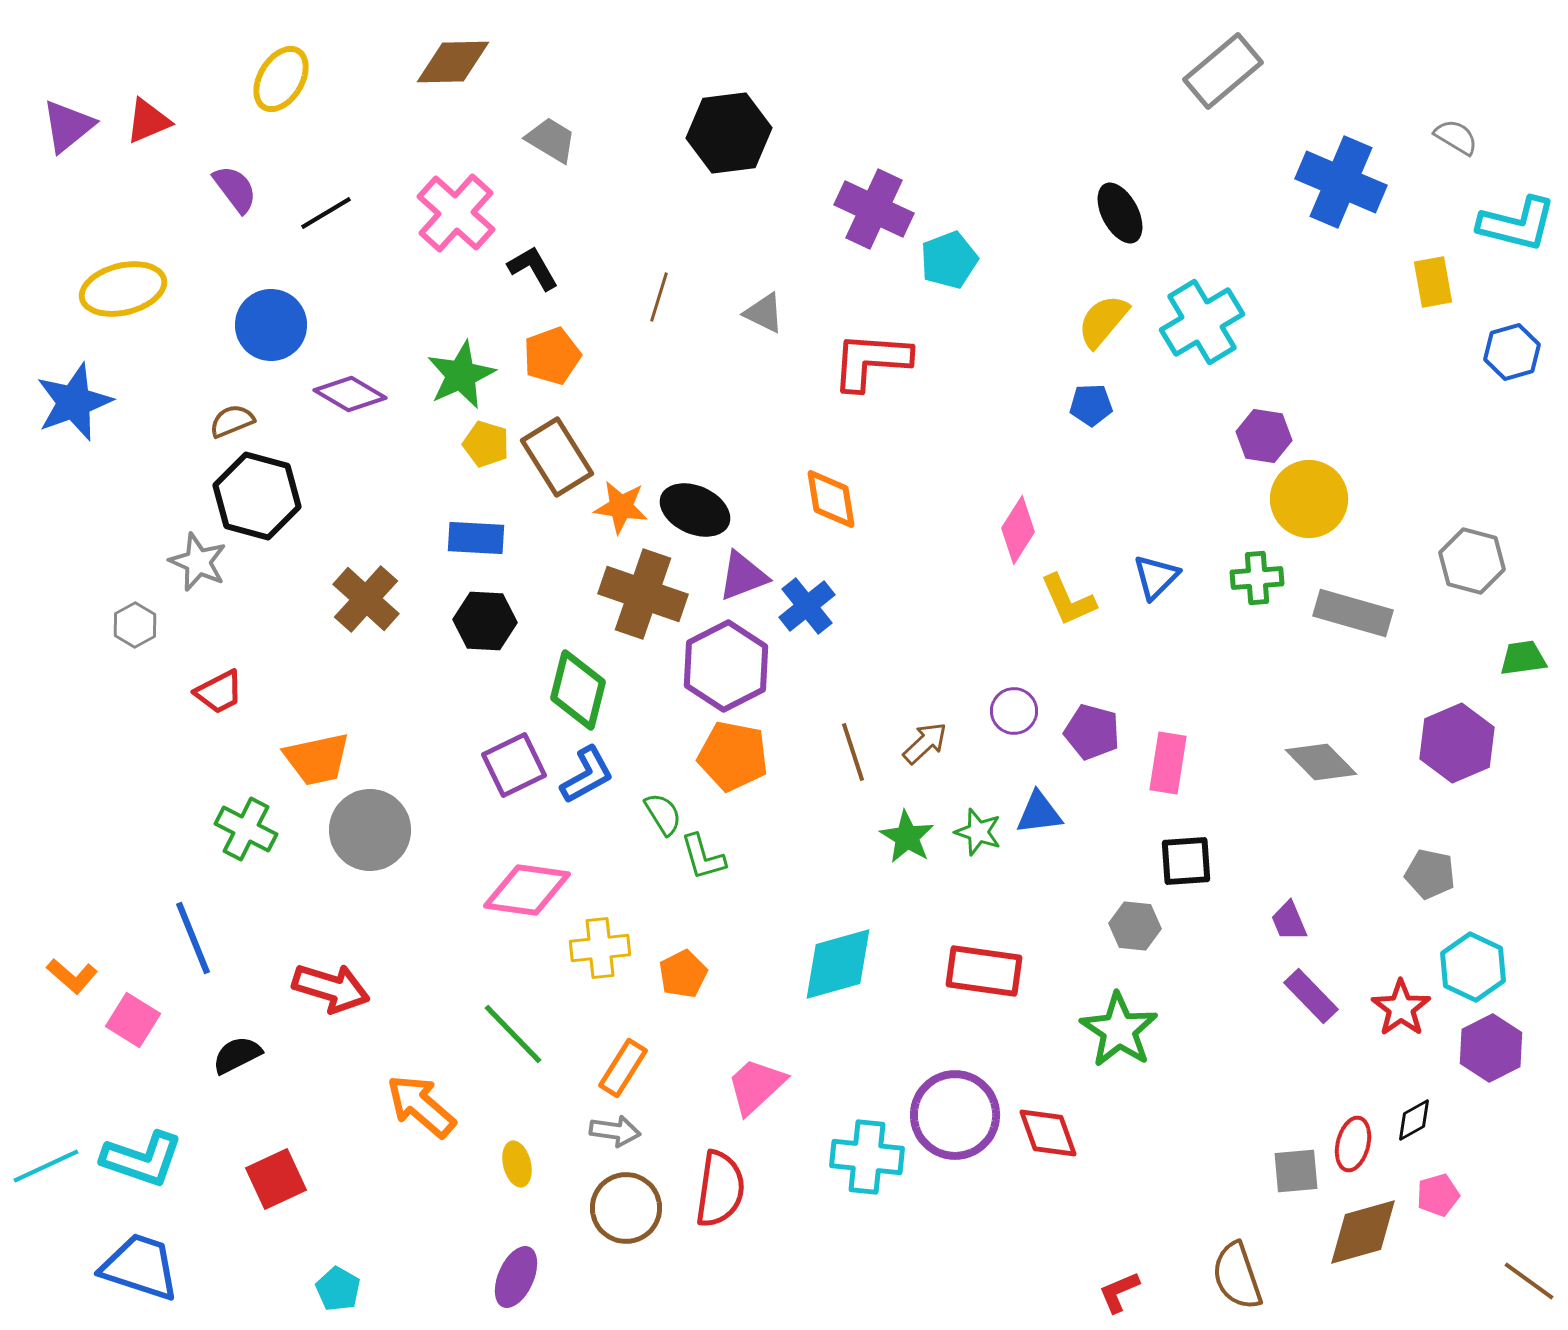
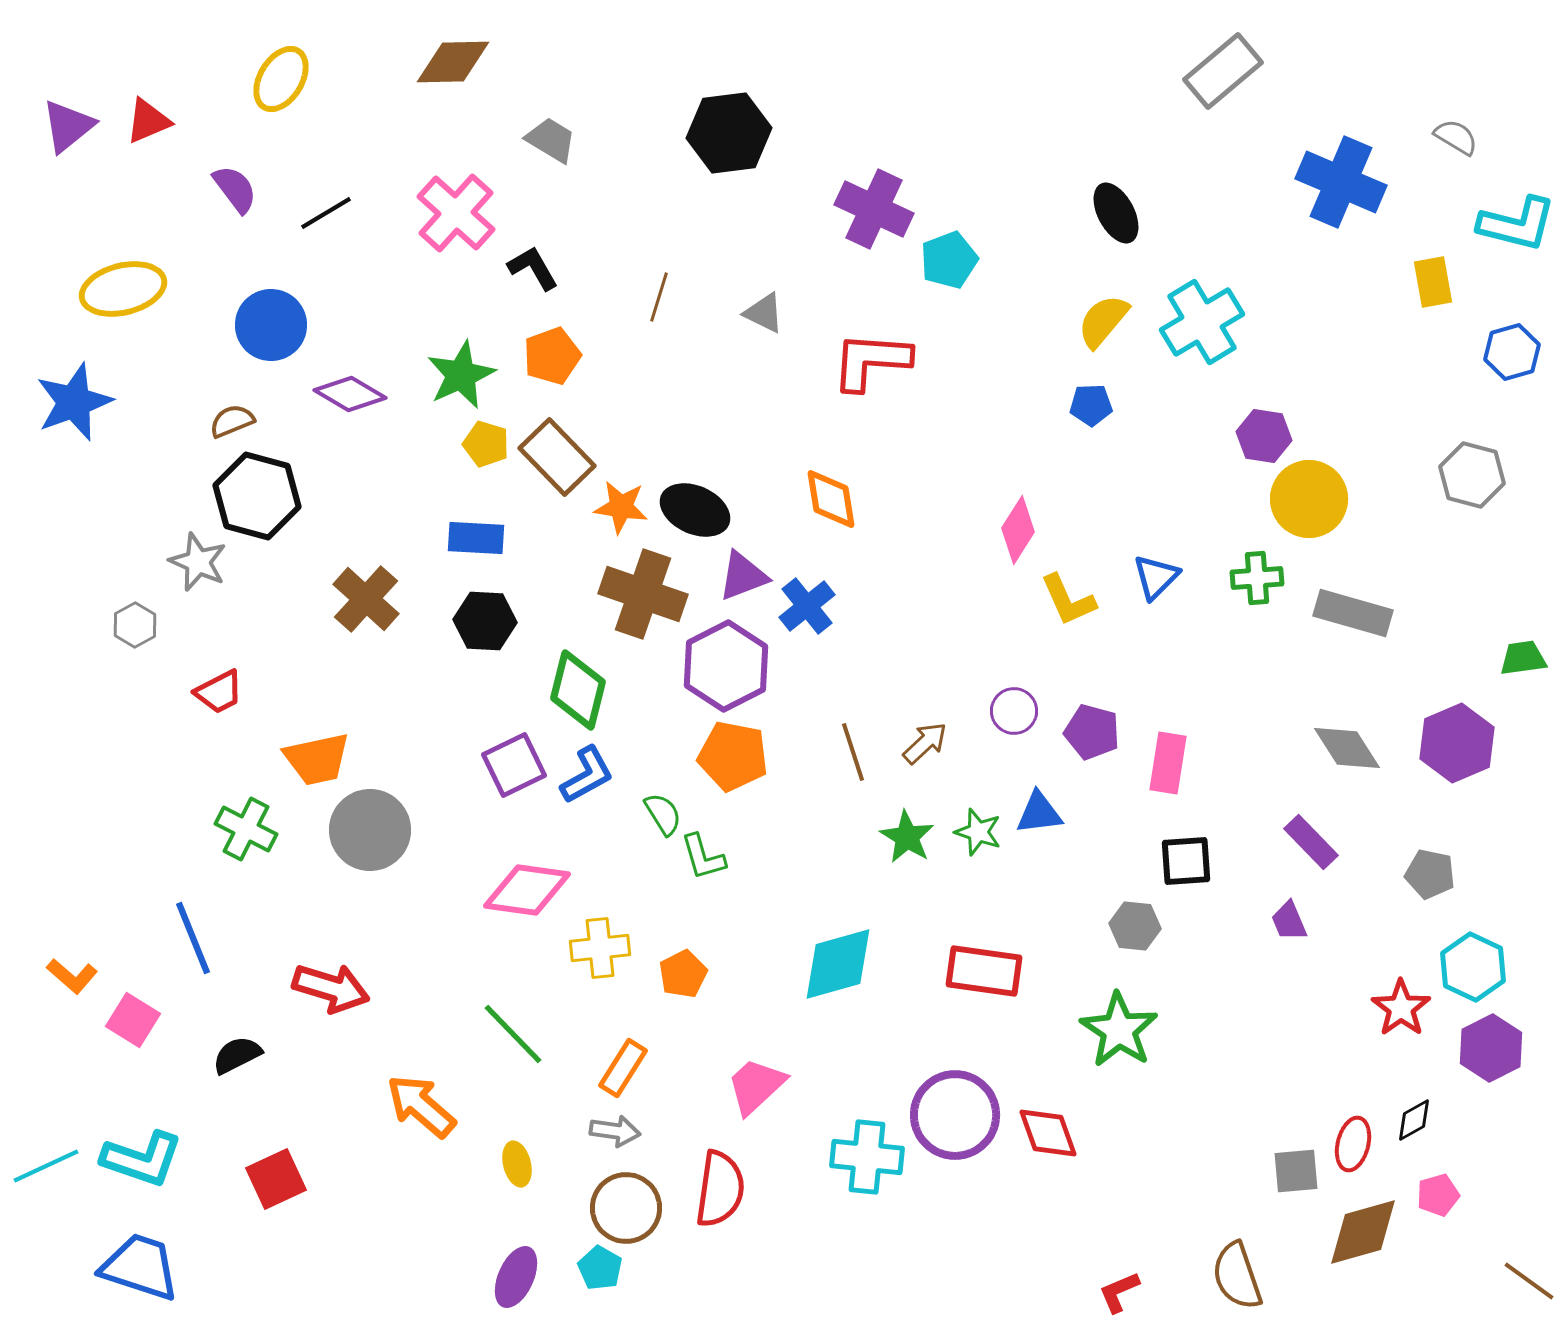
black ellipse at (1120, 213): moved 4 px left
brown rectangle at (557, 457): rotated 12 degrees counterclockwise
gray hexagon at (1472, 561): moved 86 px up
gray diamond at (1321, 762): moved 26 px right, 14 px up; rotated 12 degrees clockwise
purple rectangle at (1311, 996): moved 154 px up
cyan pentagon at (338, 1289): moved 262 px right, 21 px up
